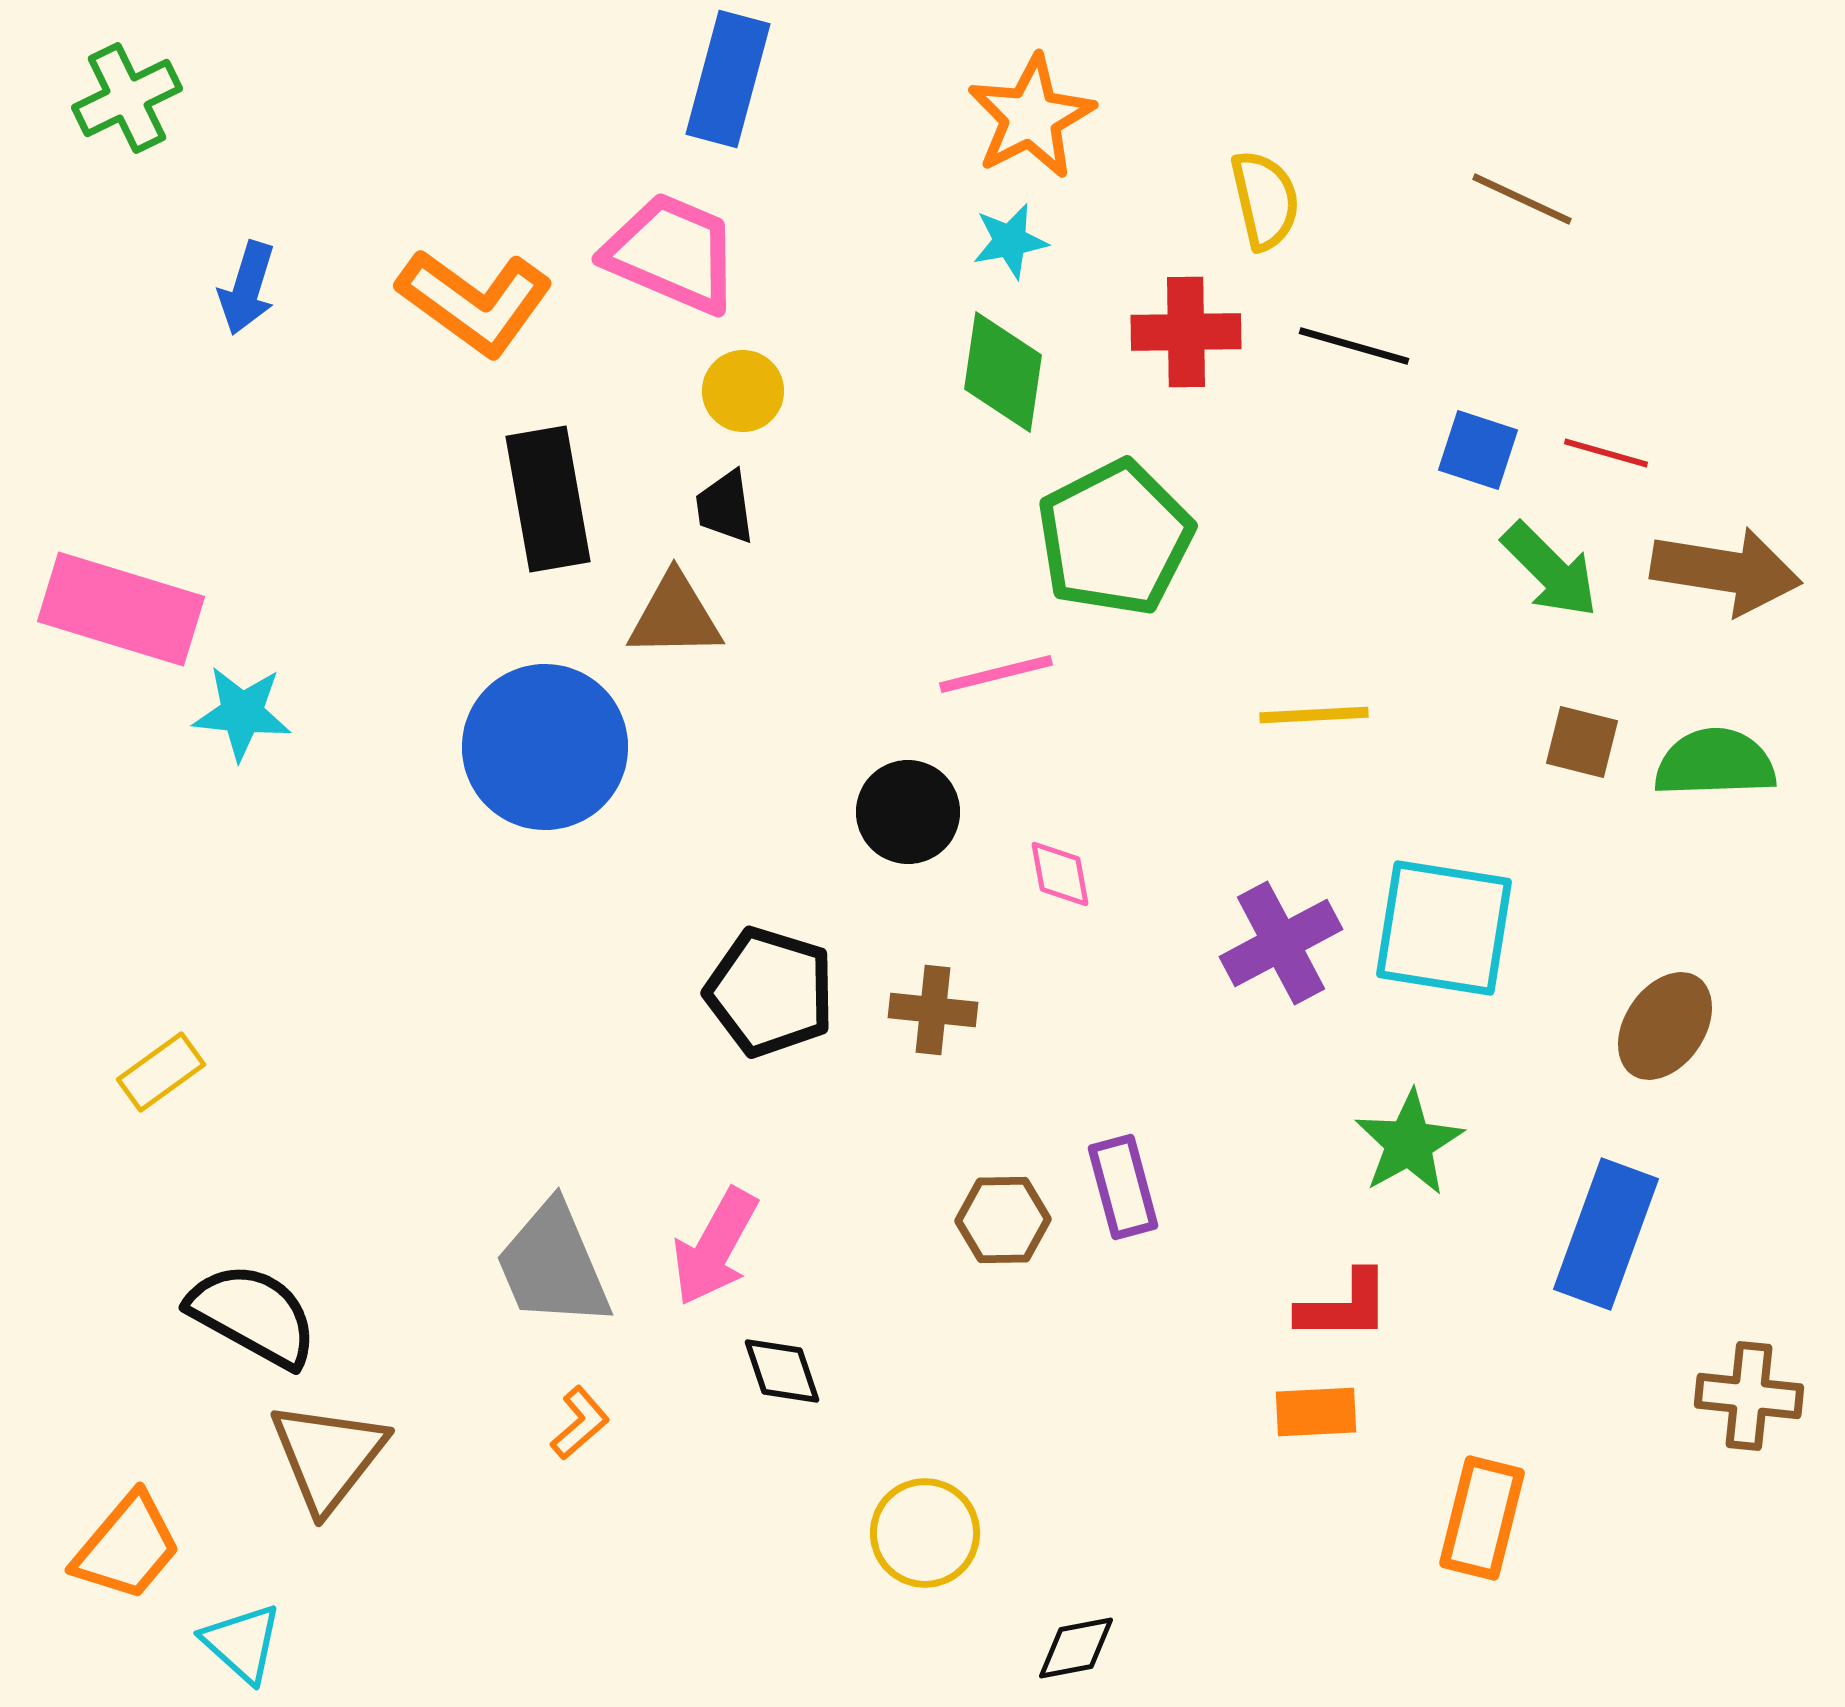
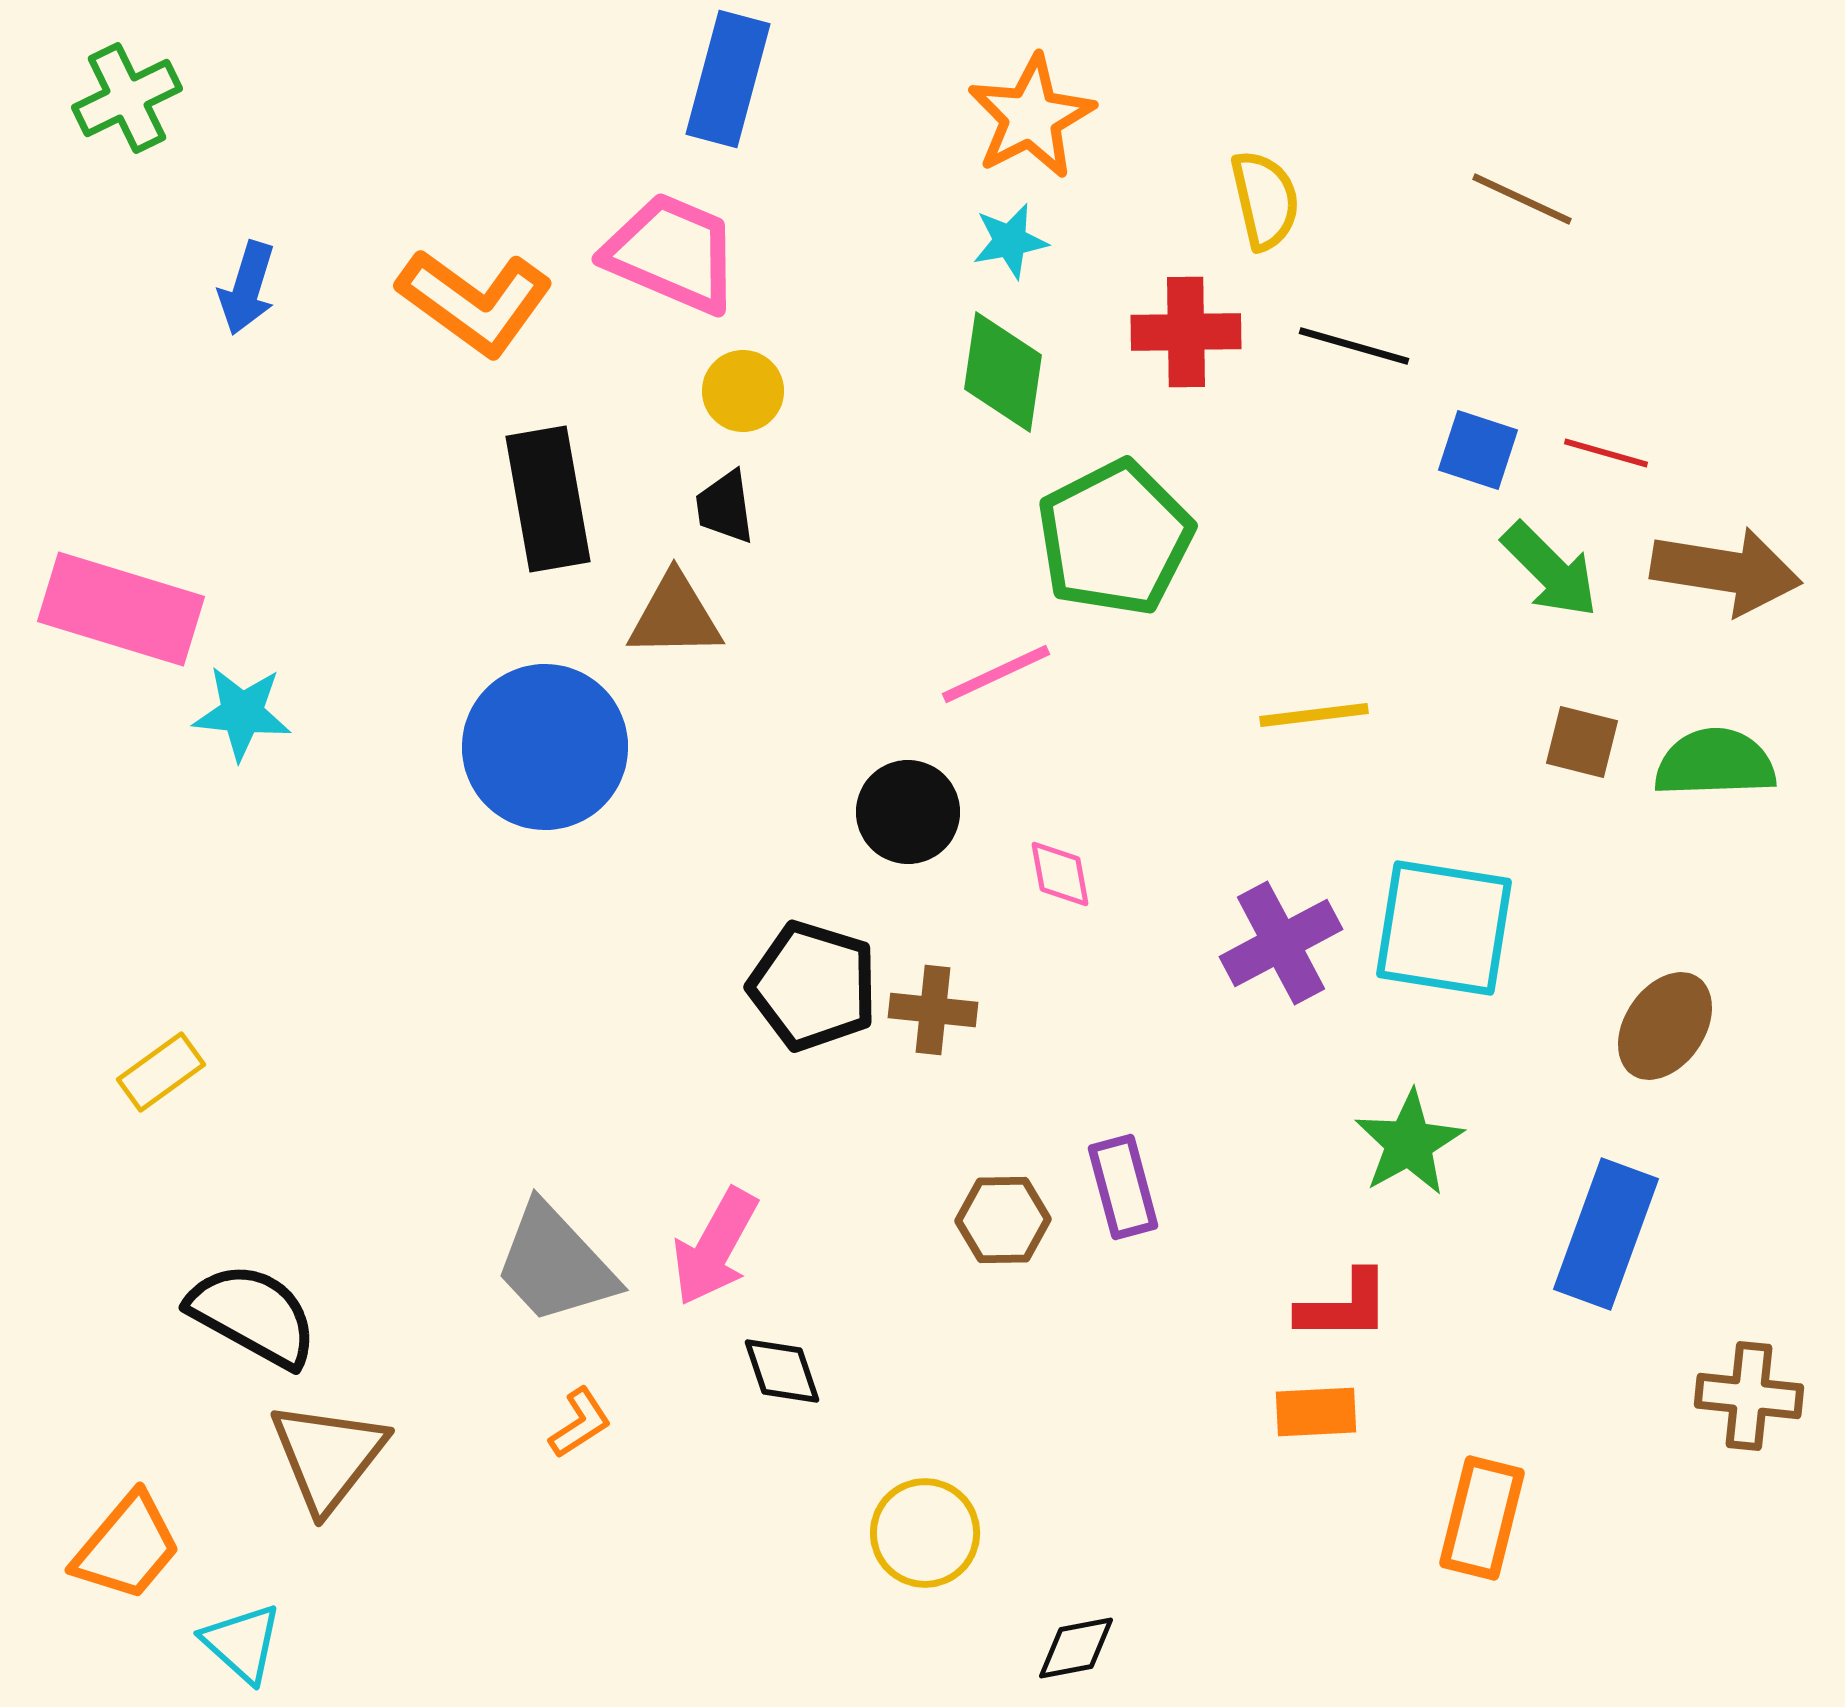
pink line at (996, 674): rotated 11 degrees counterclockwise
yellow line at (1314, 715): rotated 4 degrees counterclockwise
black pentagon at (770, 992): moved 43 px right, 6 px up
gray trapezoid at (553, 1265): moved 2 px right, 1 px up; rotated 20 degrees counterclockwise
orange L-shape at (580, 1423): rotated 8 degrees clockwise
